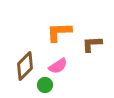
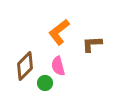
orange L-shape: rotated 36 degrees counterclockwise
pink semicircle: rotated 108 degrees clockwise
green circle: moved 2 px up
